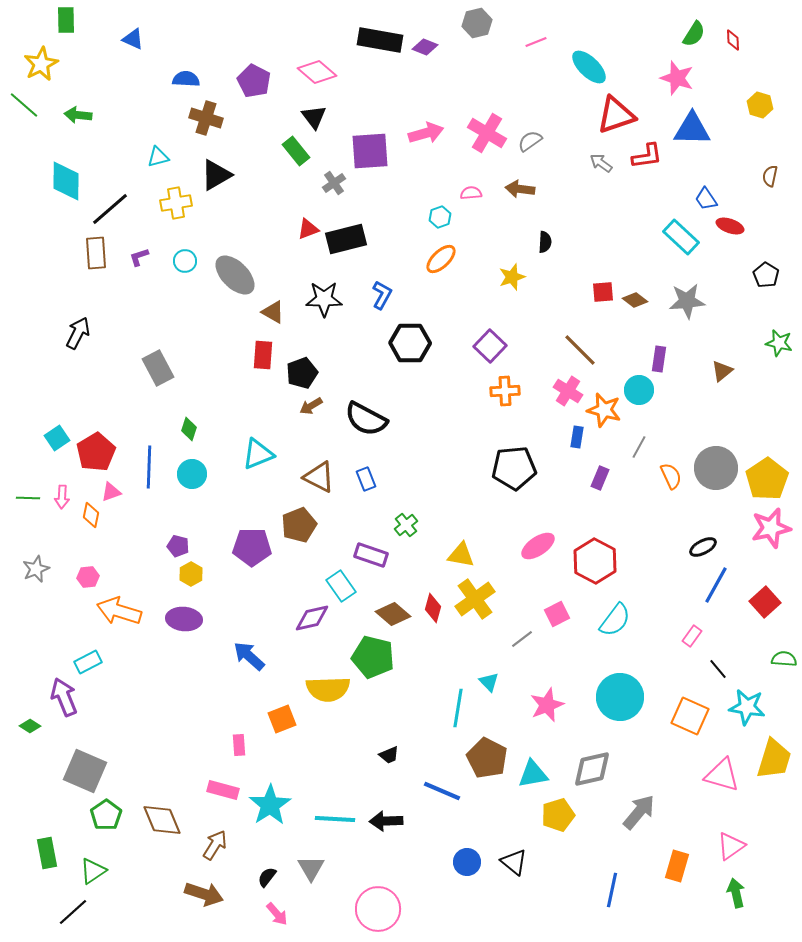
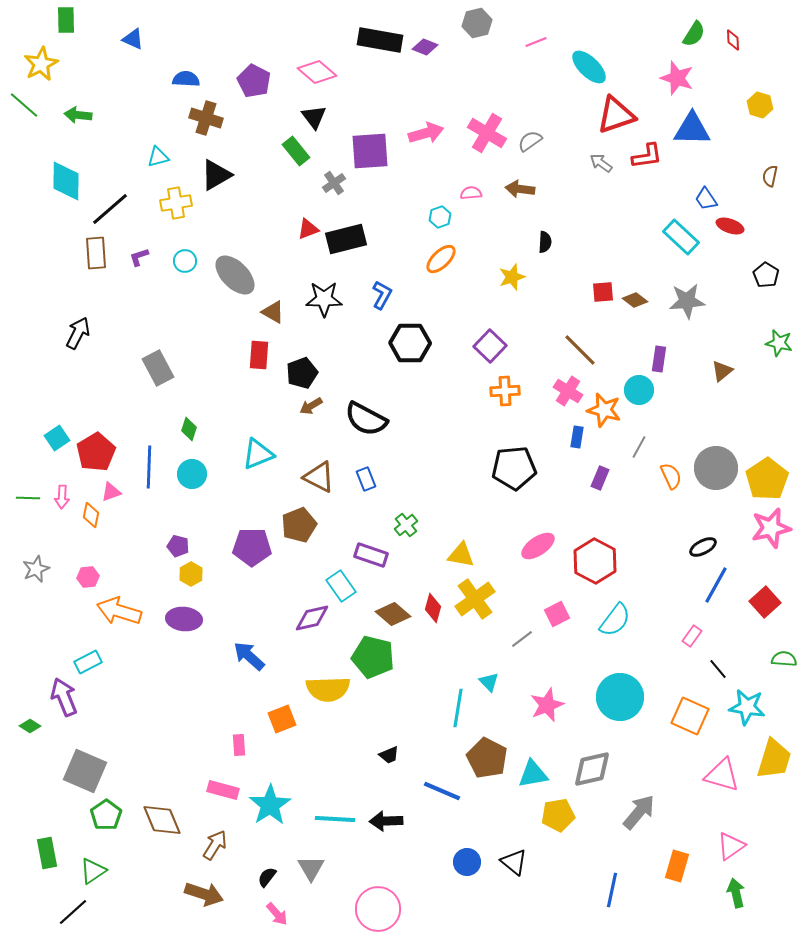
red rectangle at (263, 355): moved 4 px left
yellow pentagon at (558, 815): rotated 8 degrees clockwise
